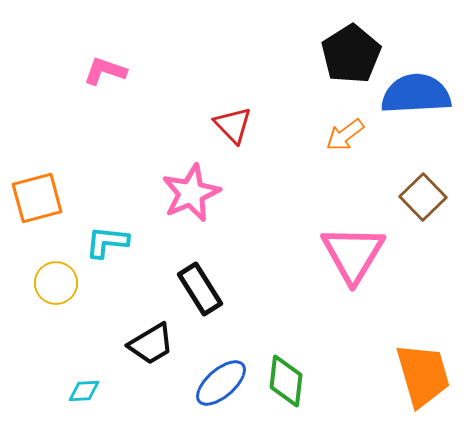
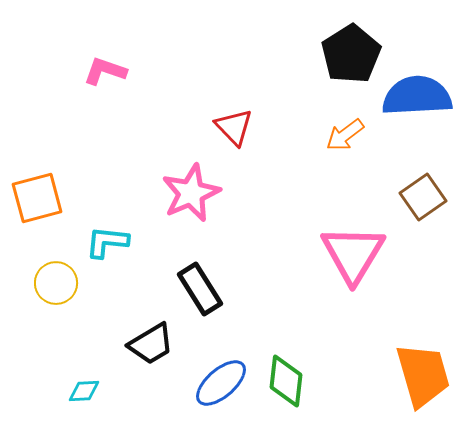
blue semicircle: moved 1 px right, 2 px down
red triangle: moved 1 px right, 2 px down
brown square: rotated 9 degrees clockwise
